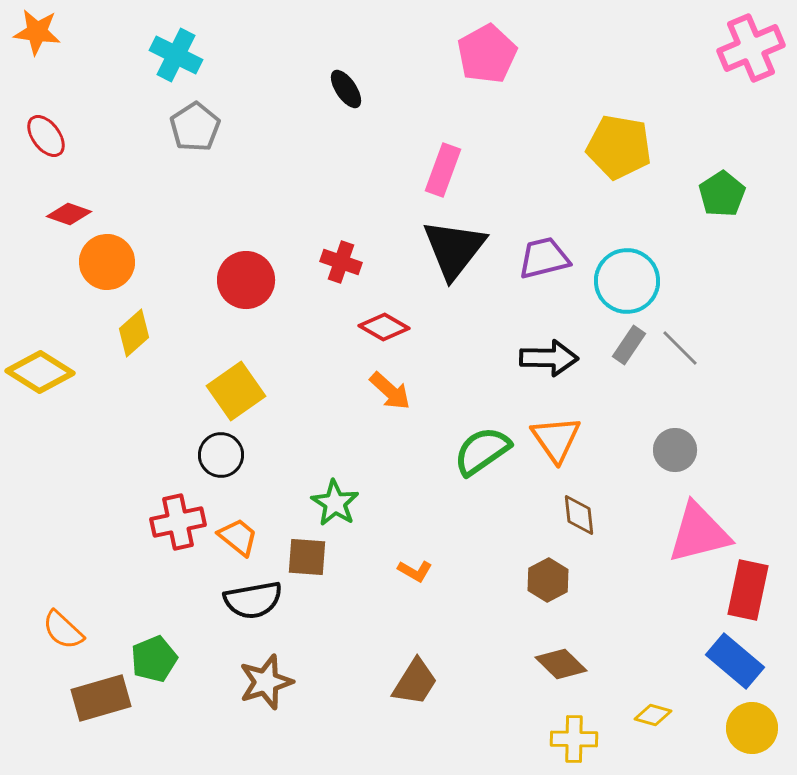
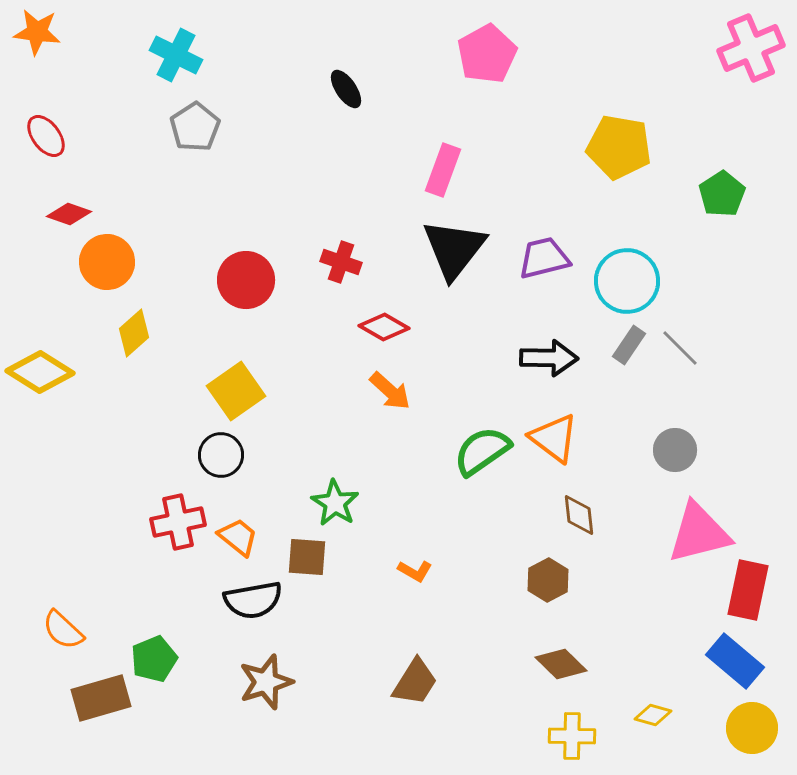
orange triangle at (556, 439): moved 2 px left, 1 px up; rotated 18 degrees counterclockwise
yellow cross at (574, 739): moved 2 px left, 3 px up
